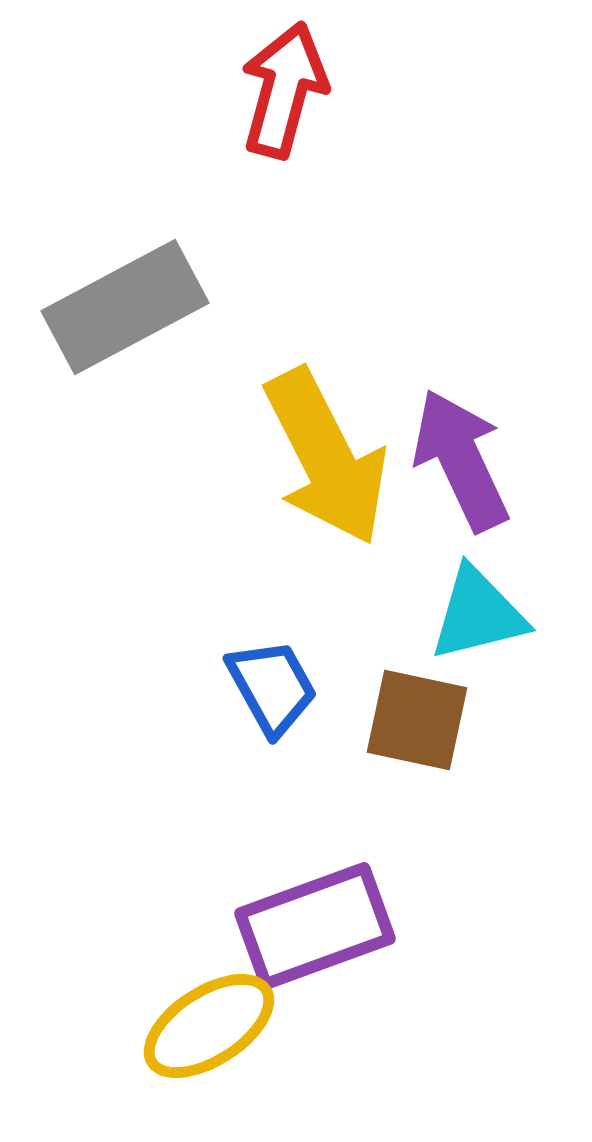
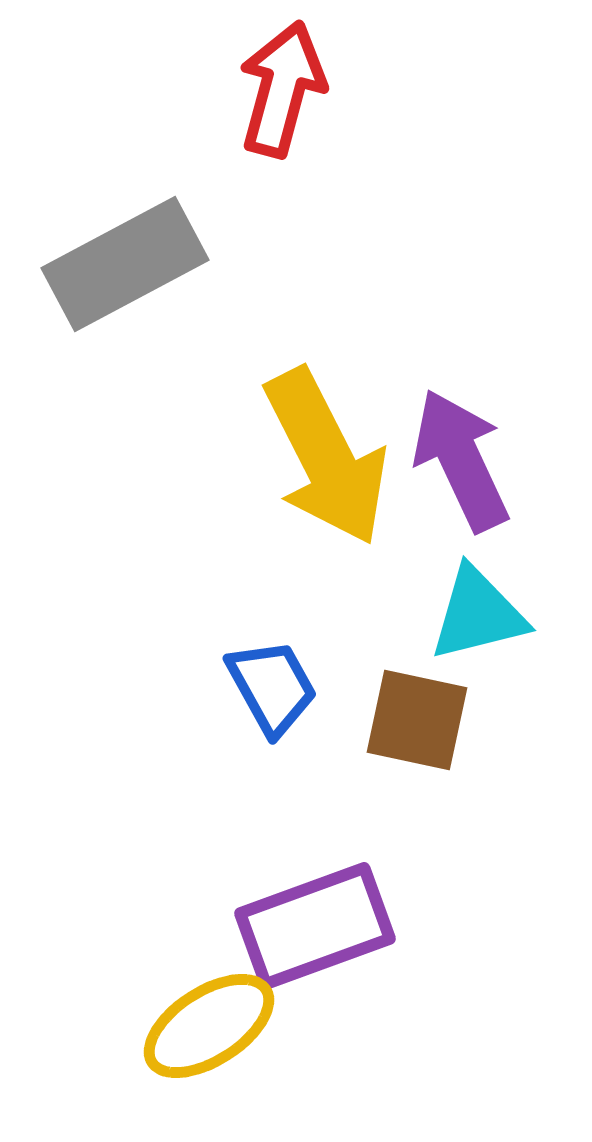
red arrow: moved 2 px left, 1 px up
gray rectangle: moved 43 px up
